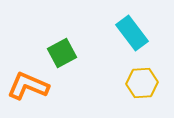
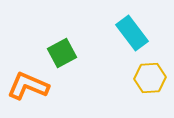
yellow hexagon: moved 8 px right, 5 px up
